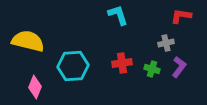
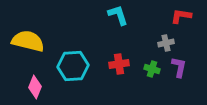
red cross: moved 3 px left, 1 px down
purple L-shape: rotated 25 degrees counterclockwise
